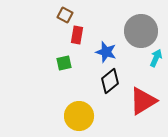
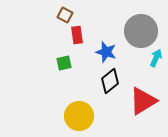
red rectangle: rotated 18 degrees counterclockwise
